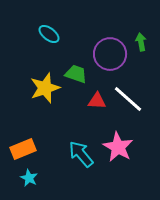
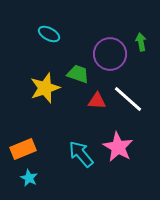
cyan ellipse: rotated 10 degrees counterclockwise
green trapezoid: moved 2 px right
